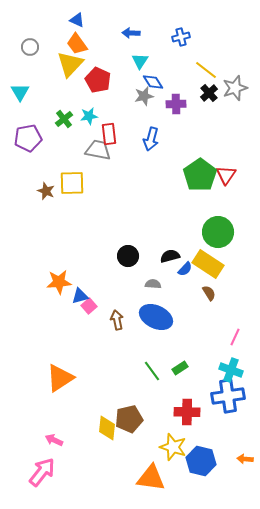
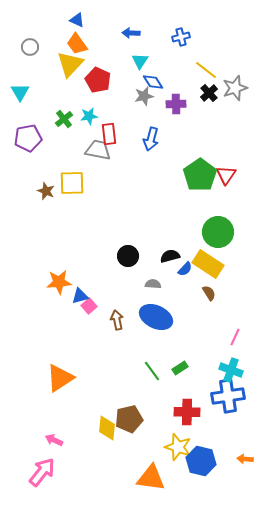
yellow star at (173, 447): moved 5 px right
